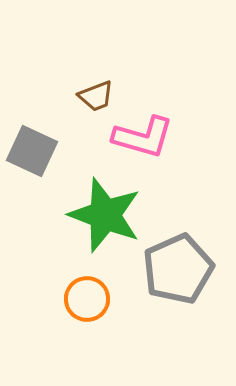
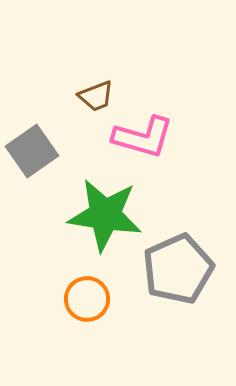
gray square: rotated 30 degrees clockwise
green star: rotated 12 degrees counterclockwise
